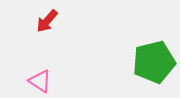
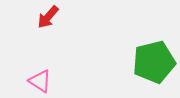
red arrow: moved 1 px right, 4 px up
